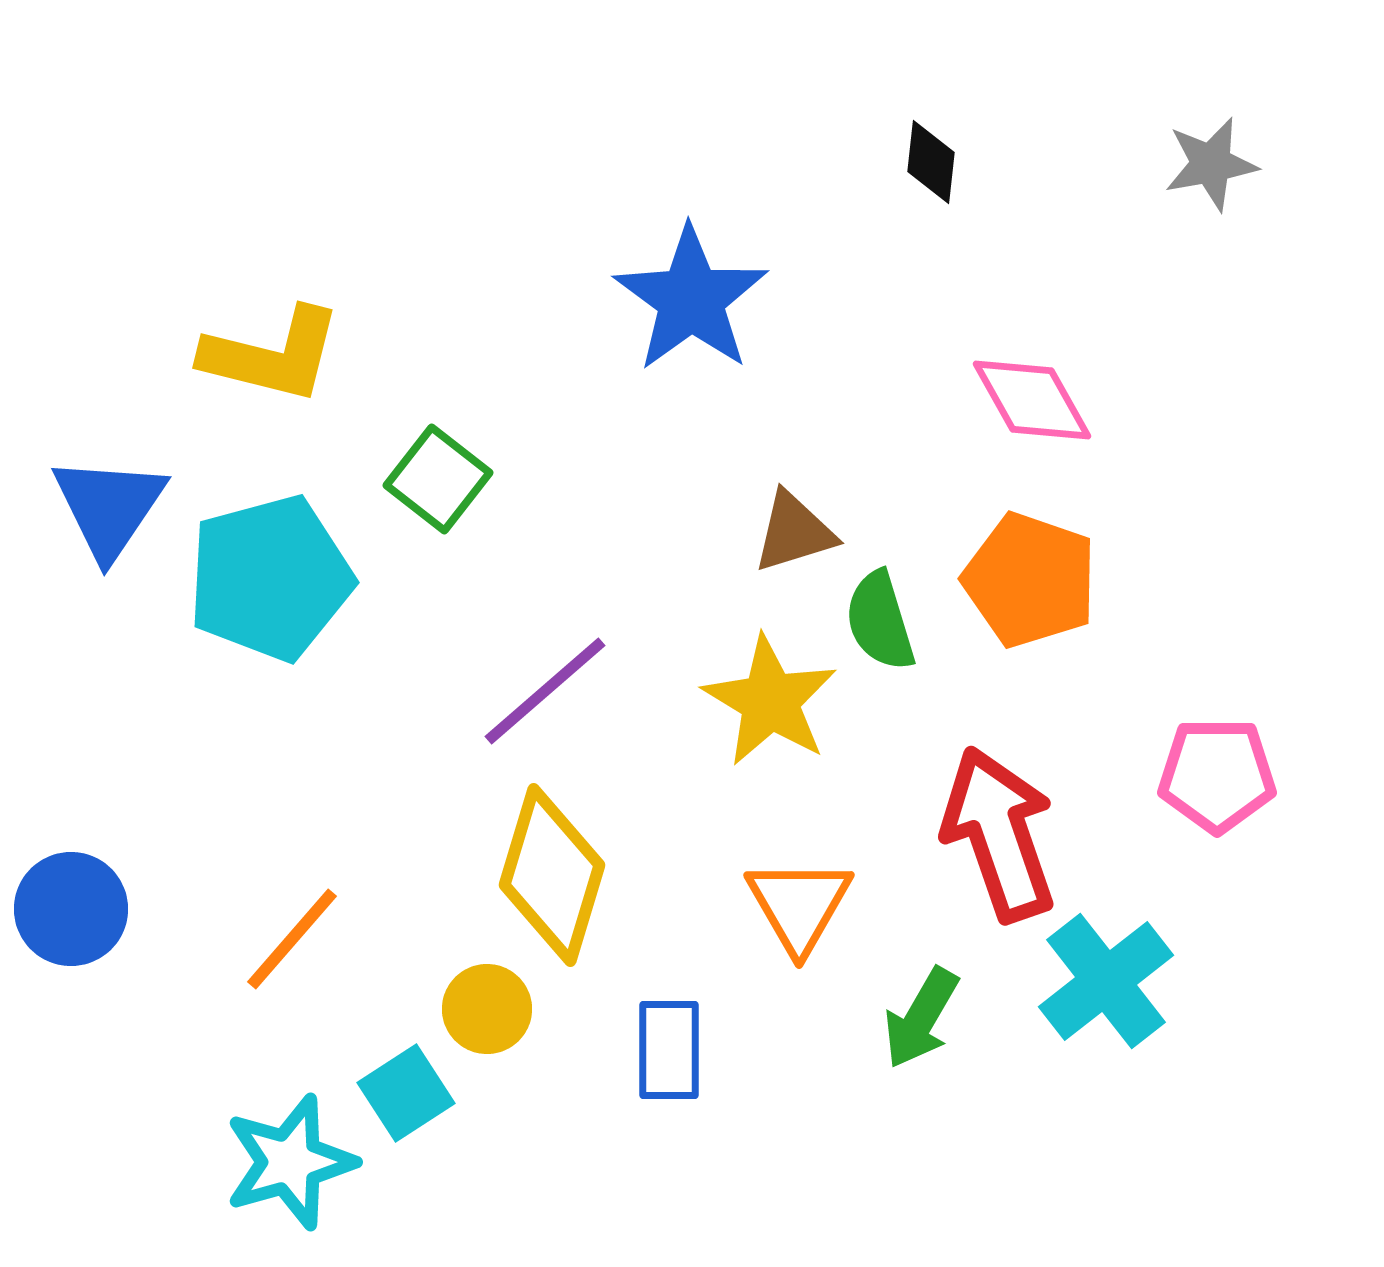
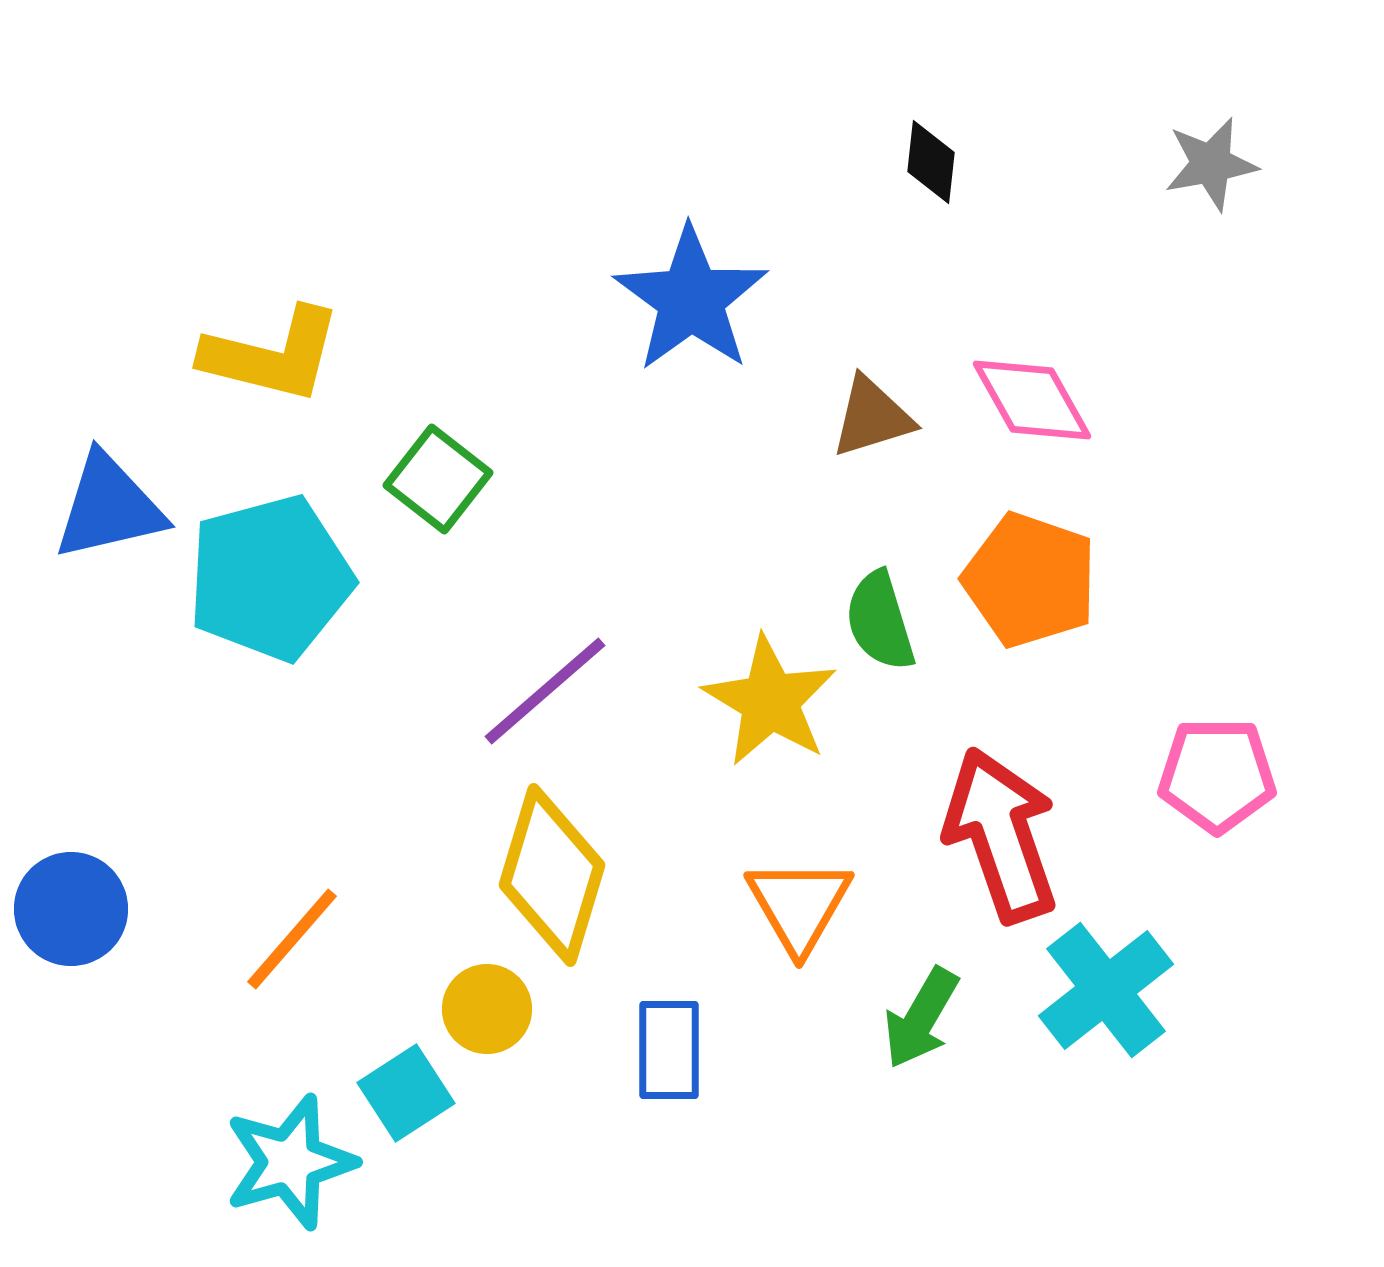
blue triangle: rotated 43 degrees clockwise
brown triangle: moved 78 px right, 115 px up
red arrow: moved 2 px right, 1 px down
cyan cross: moved 9 px down
